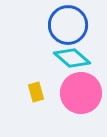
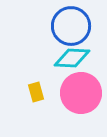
blue circle: moved 3 px right, 1 px down
cyan diamond: rotated 39 degrees counterclockwise
